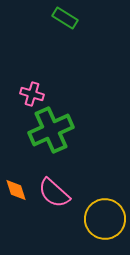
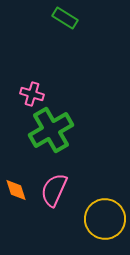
green cross: rotated 6 degrees counterclockwise
pink semicircle: moved 3 px up; rotated 72 degrees clockwise
